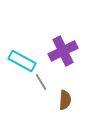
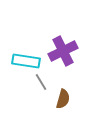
cyan rectangle: moved 4 px right; rotated 20 degrees counterclockwise
brown semicircle: moved 2 px left, 1 px up; rotated 12 degrees clockwise
